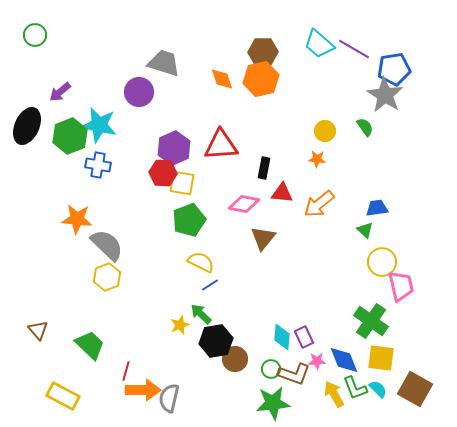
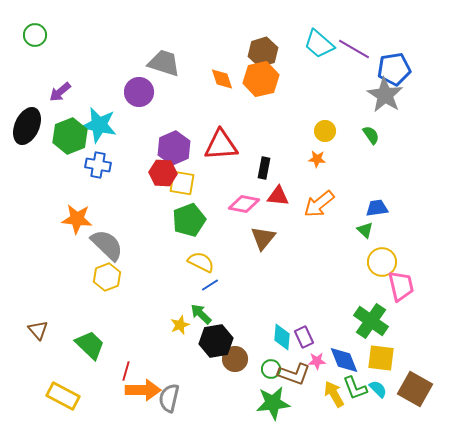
brown hexagon at (263, 52): rotated 16 degrees counterclockwise
green semicircle at (365, 127): moved 6 px right, 8 px down
red triangle at (282, 193): moved 4 px left, 3 px down
